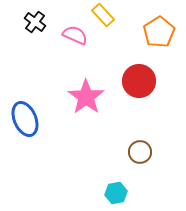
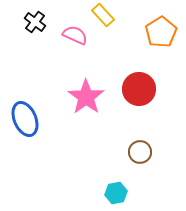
orange pentagon: moved 2 px right
red circle: moved 8 px down
